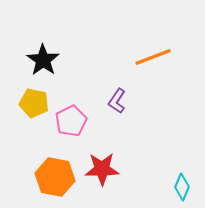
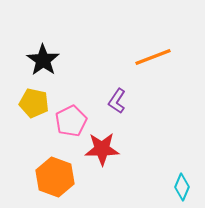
red star: moved 20 px up
orange hexagon: rotated 9 degrees clockwise
